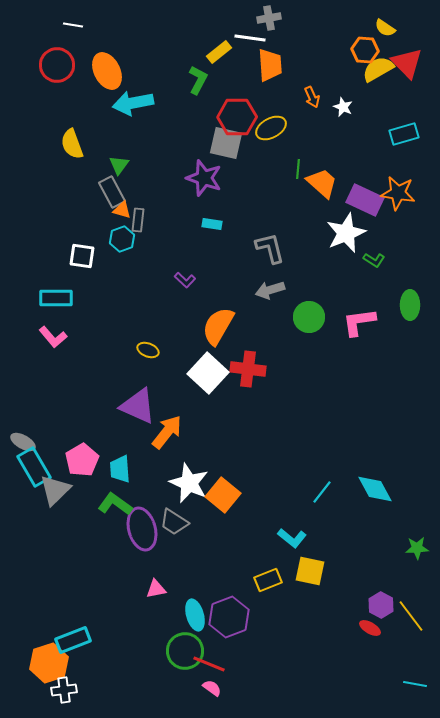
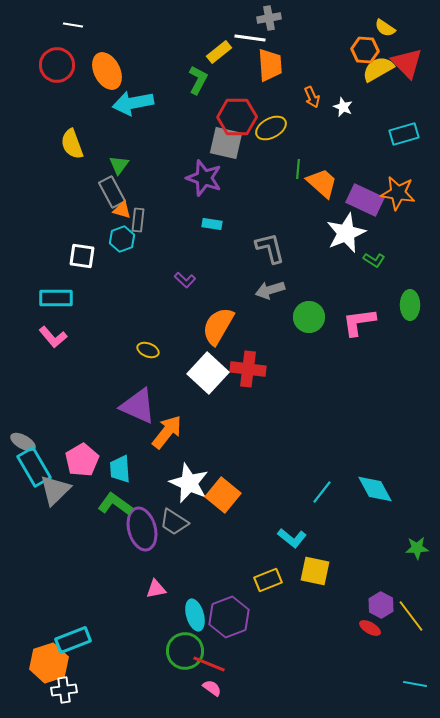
yellow square at (310, 571): moved 5 px right
